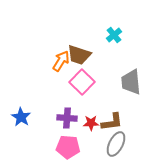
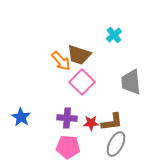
orange arrow: rotated 105 degrees clockwise
